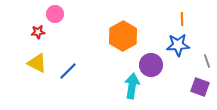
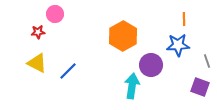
orange line: moved 2 px right
